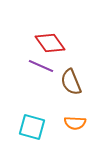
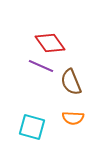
orange semicircle: moved 2 px left, 5 px up
